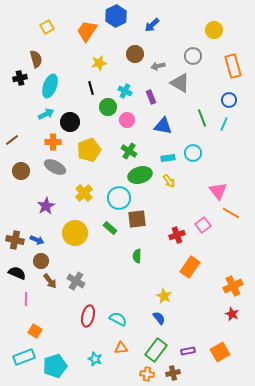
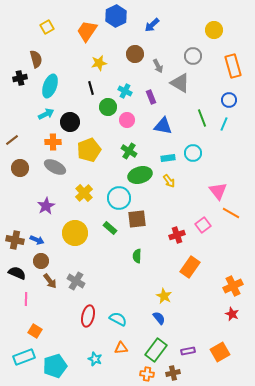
gray arrow at (158, 66): rotated 104 degrees counterclockwise
brown circle at (21, 171): moved 1 px left, 3 px up
